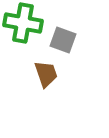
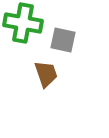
gray square: rotated 8 degrees counterclockwise
